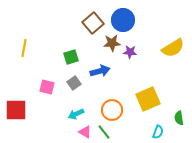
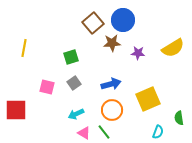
purple star: moved 8 px right, 1 px down
blue arrow: moved 11 px right, 13 px down
pink triangle: moved 1 px left, 1 px down
